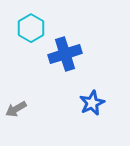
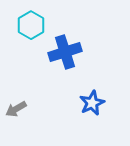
cyan hexagon: moved 3 px up
blue cross: moved 2 px up
